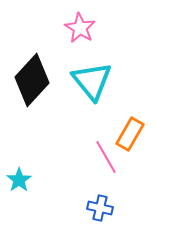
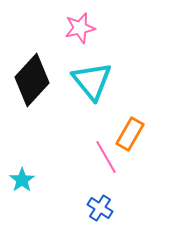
pink star: rotated 28 degrees clockwise
cyan star: moved 3 px right
blue cross: rotated 20 degrees clockwise
